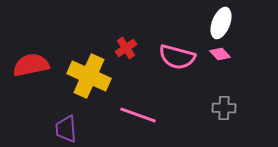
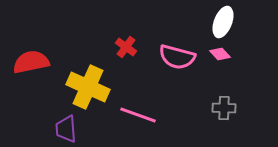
white ellipse: moved 2 px right, 1 px up
red cross: moved 1 px up; rotated 20 degrees counterclockwise
red semicircle: moved 3 px up
yellow cross: moved 1 px left, 11 px down
